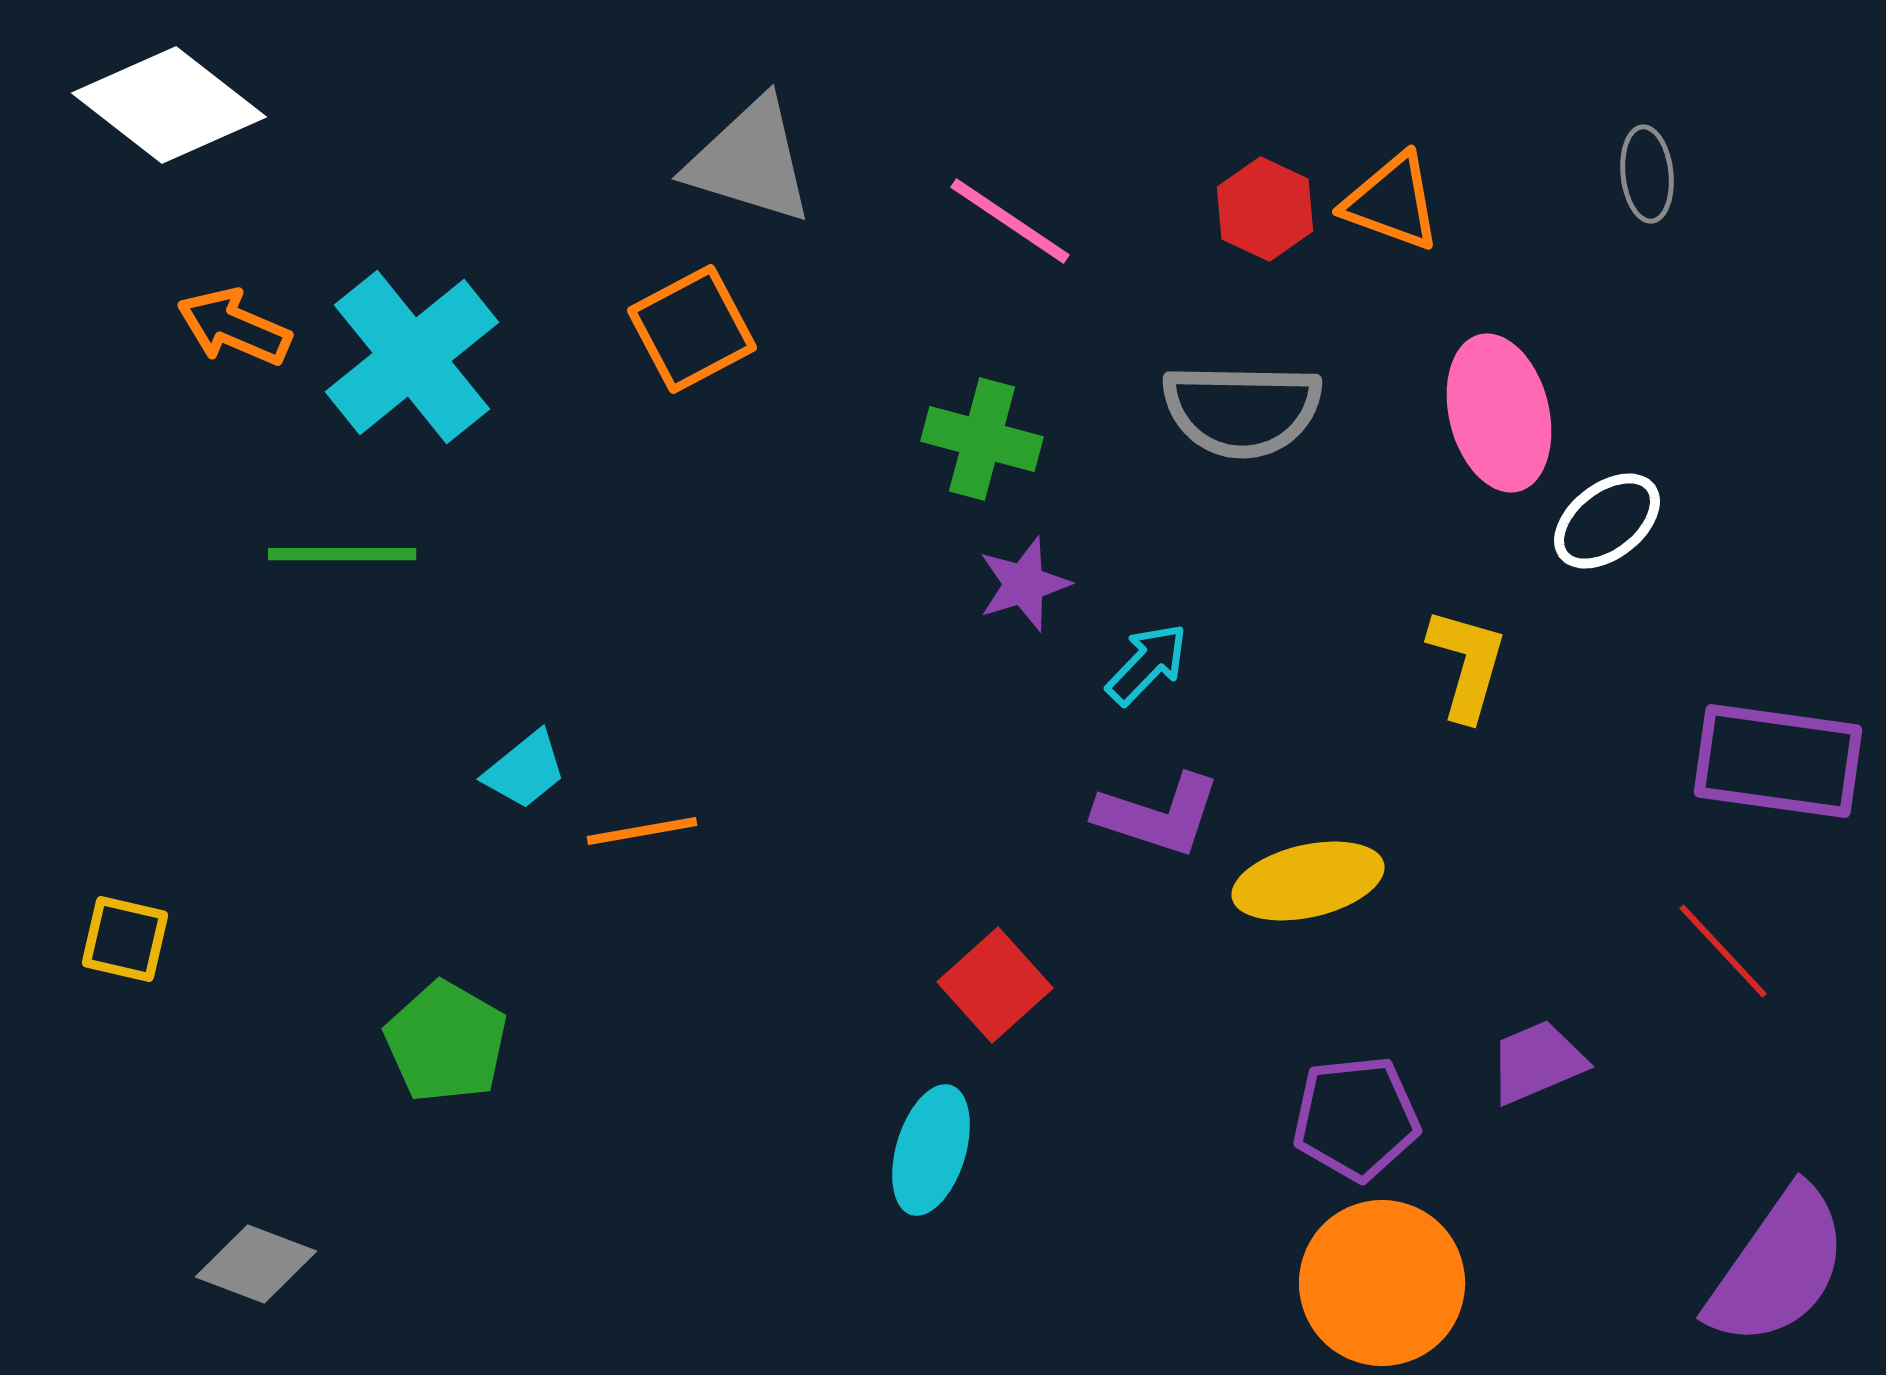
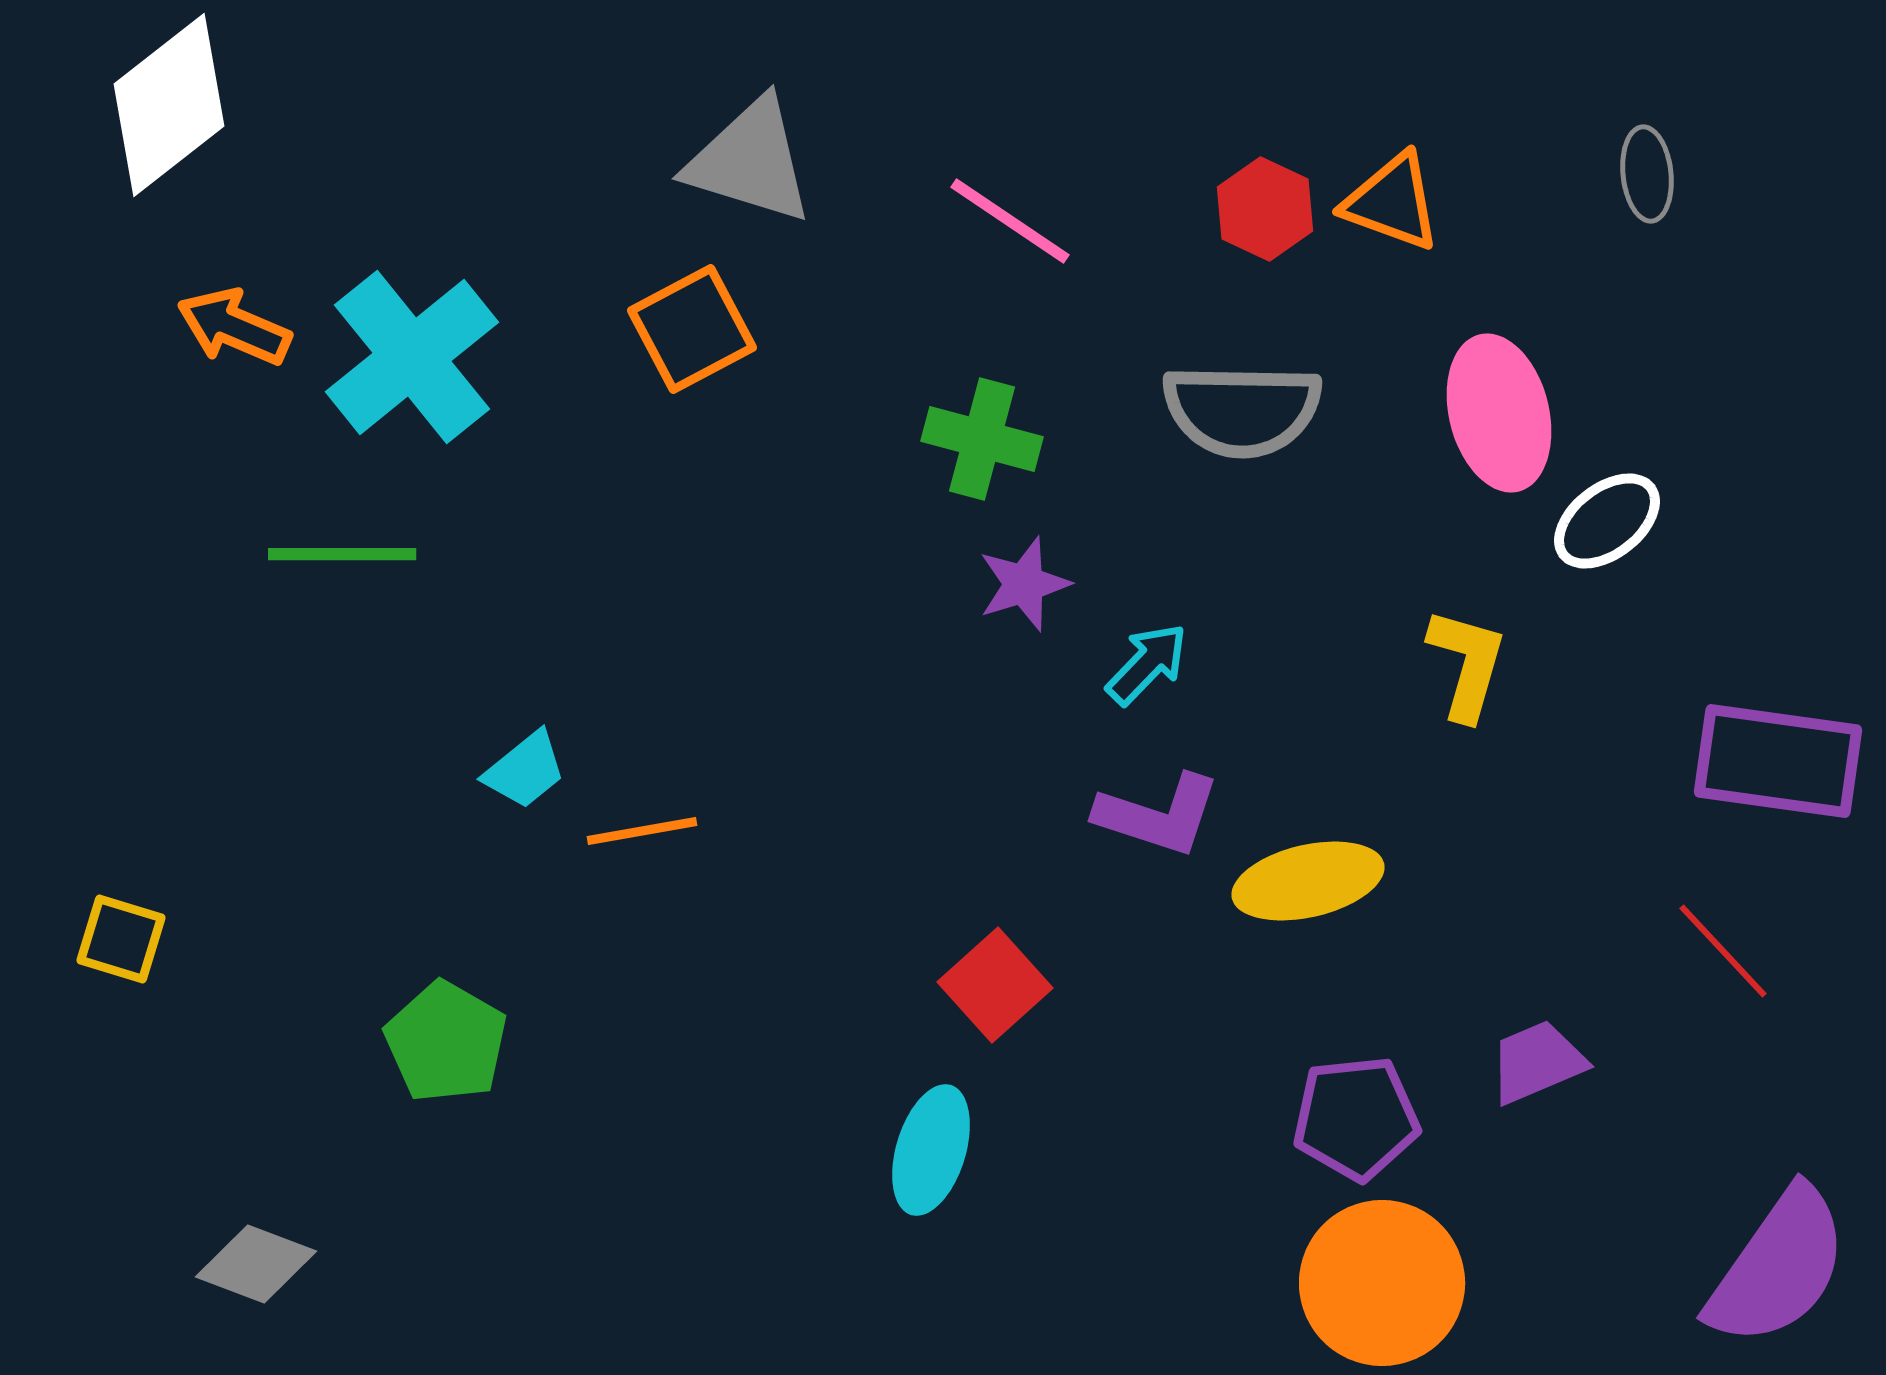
white diamond: rotated 76 degrees counterclockwise
yellow square: moved 4 px left; rotated 4 degrees clockwise
